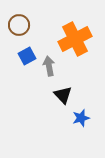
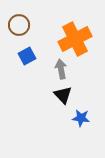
gray arrow: moved 12 px right, 3 px down
blue star: rotated 24 degrees clockwise
